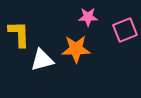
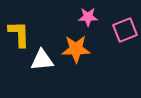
white triangle: rotated 10 degrees clockwise
